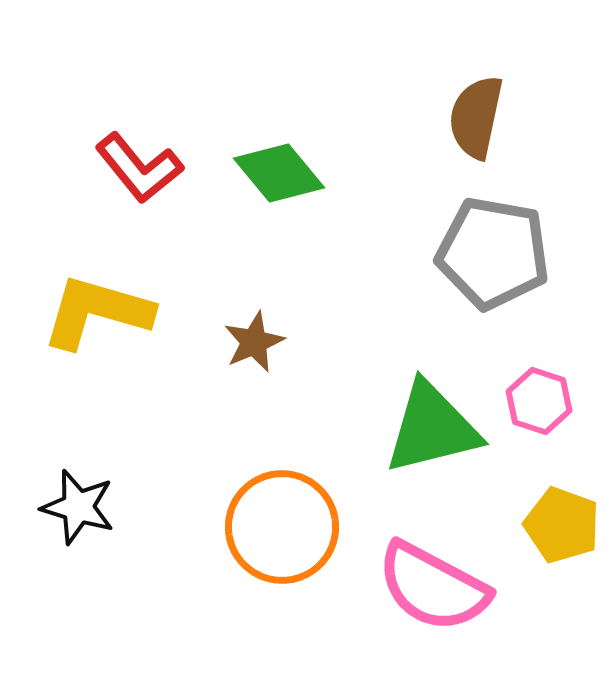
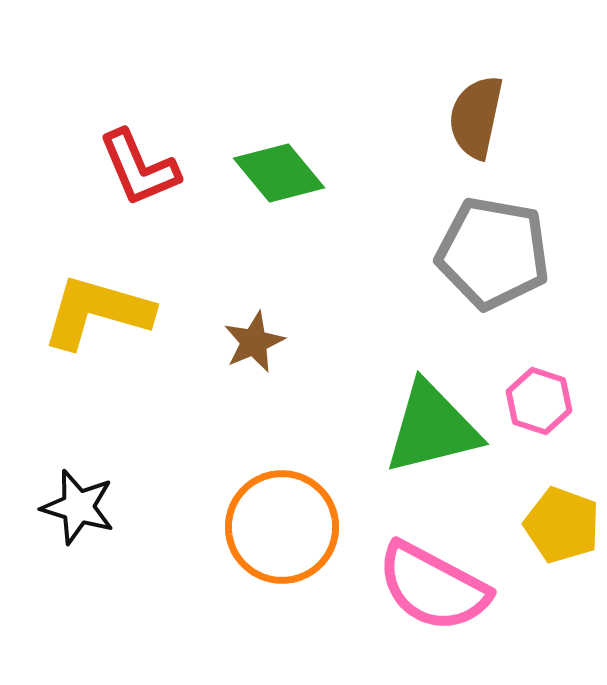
red L-shape: rotated 16 degrees clockwise
